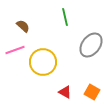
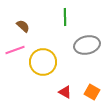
green line: rotated 12 degrees clockwise
gray ellipse: moved 4 px left; rotated 40 degrees clockwise
